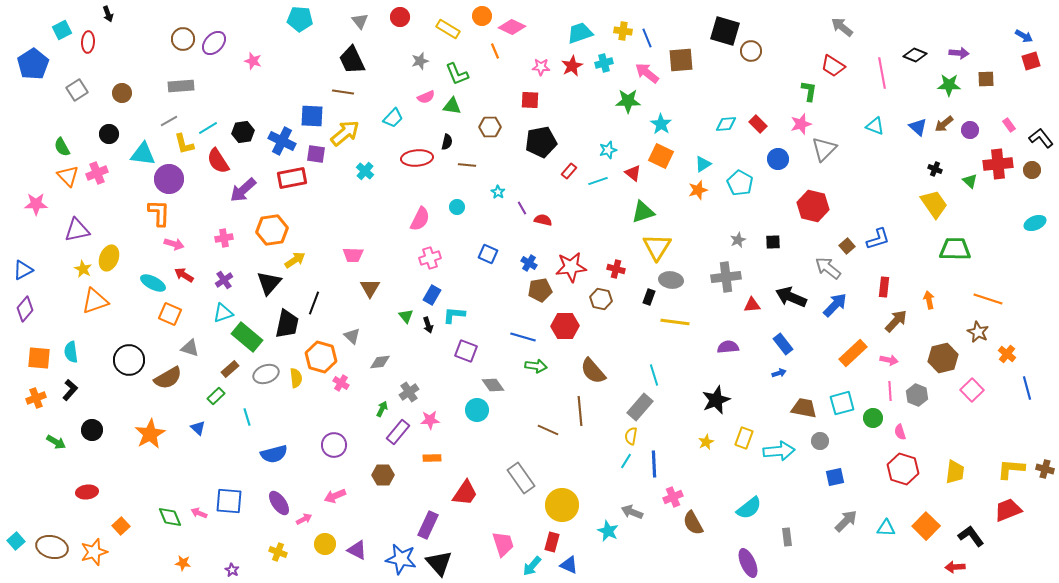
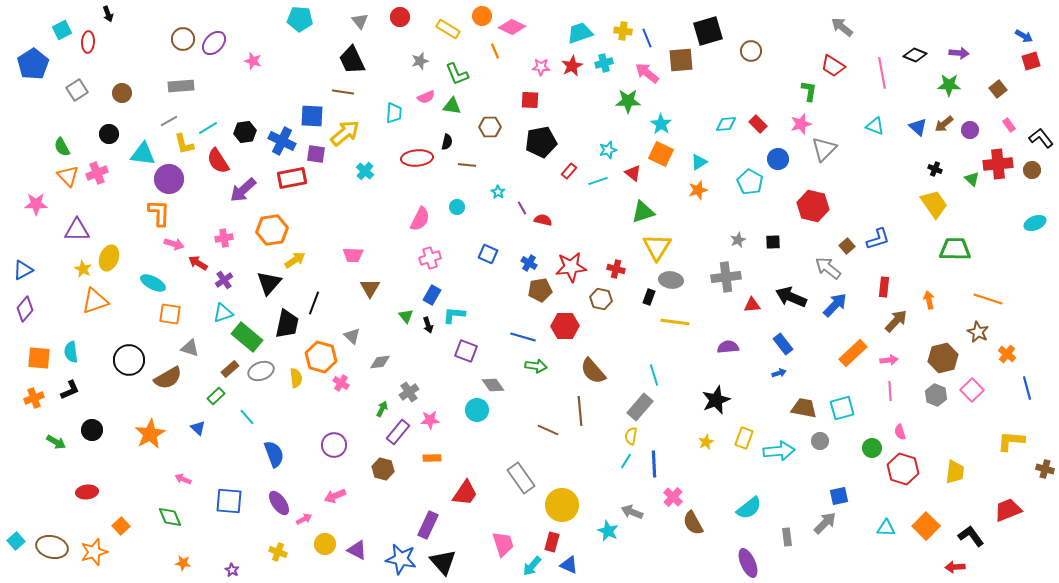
black square at (725, 31): moved 17 px left; rotated 32 degrees counterclockwise
brown square at (986, 79): moved 12 px right, 10 px down; rotated 36 degrees counterclockwise
cyan trapezoid at (393, 118): moved 1 px right, 5 px up; rotated 40 degrees counterclockwise
black hexagon at (243, 132): moved 2 px right
orange square at (661, 156): moved 2 px up
cyan triangle at (703, 164): moved 4 px left, 2 px up
green triangle at (970, 181): moved 2 px right, 2 px up
cyan pentagon at (740, 183): moved 10 px right, 1 px up
purple triangle at (77, 230): rotated 12 degrees clockwise
red arrow at (184, 275): moved 14 px right, 12 px up
orange square at (170, 314): rotated 15 degrees counterclockwise
pink arrow at (889, 360): rotated 18 degrees counterclockwise
gray ellipse at (266, 374): moved 5 px left, 3 px up
black L-shape at (70, 390): rotated 25 degrees clockwise
gray hexagon at (917, 395): moved 19 px right
orange cross at (36, 398): moved 2 px left
cyan square at (842, 403): moved 5 px down
cyan line at (247, 417): rotated 24 degrees counterclockwise
green circle at (873, 418): moved 1 px left, 30 px down
blue semicircle at (274, 454): rotated 96 degrees counterclockwise
yellow L-shape at (1011, 469): moved 28 px up
brown hexagon at (383, 475): moved 6 px up; rotated 15 degrees clockwise
blue square at (835, 477): moved 4 px right, 19 px down
pink cross at (673, 497): rotated 24 degrees counterclockwise
pink arrow at (199, 513): moved 16 px left, 34 px up
gray arrow at (846, 521): moved 21 px left, 2 px down
black triangle at (439, 563): moved 4 px right, 1 px up
